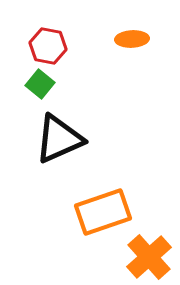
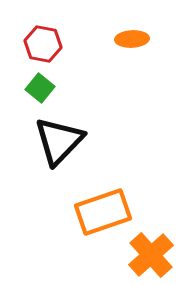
red hexagon: moved 5 px left, 2 px up
green square: moved 4 px down
black triangle: moved 2 px down; rotated 22 degrees counterclockwise
orange cross: moved 2 px right, 2 px up
